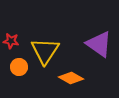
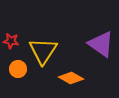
purple triangle: moved 2 px right
yellow triangle: moved 2 px left
orange circle: moved 1 px left, 2 px down
